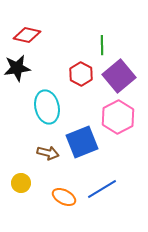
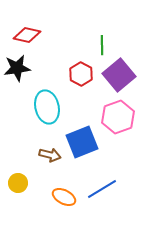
purple square: moved 1 px up
pink hexagon: rotated 8 degrees clockwise
brown arrow: moved 2 px right, 2 px down
yellow circle: moved 3 px left
